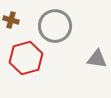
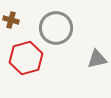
gray circle: moved 1 px right, 2 px down
gray triangle: rotated 20 degrees counterclockwise
